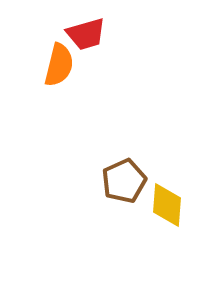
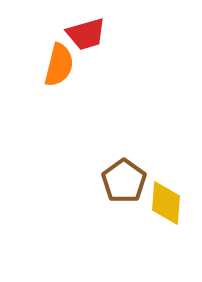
brown pentagon: rotated 12 degrees counterclockwise
yellow diamond: moved 1 px left, 2 px up
